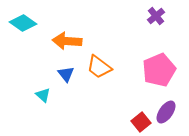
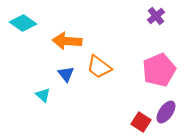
red square: rotated 18 degrees counterclockwise
